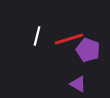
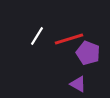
white line: rotated 18 degrees clockwise
purple pentagon: moved 3 px down
